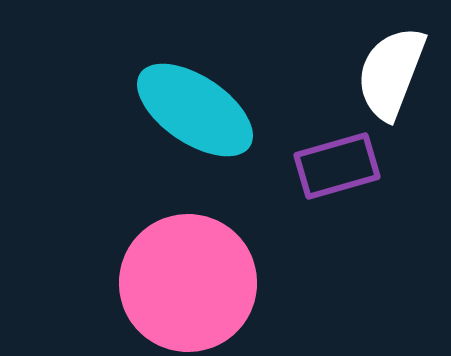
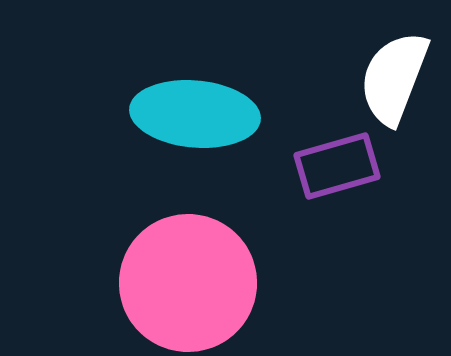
white semicircle: moved 3 px right, 5 px down
cyan ellipse: moved 4 px down; rotated 29 degrees counterclockwise
